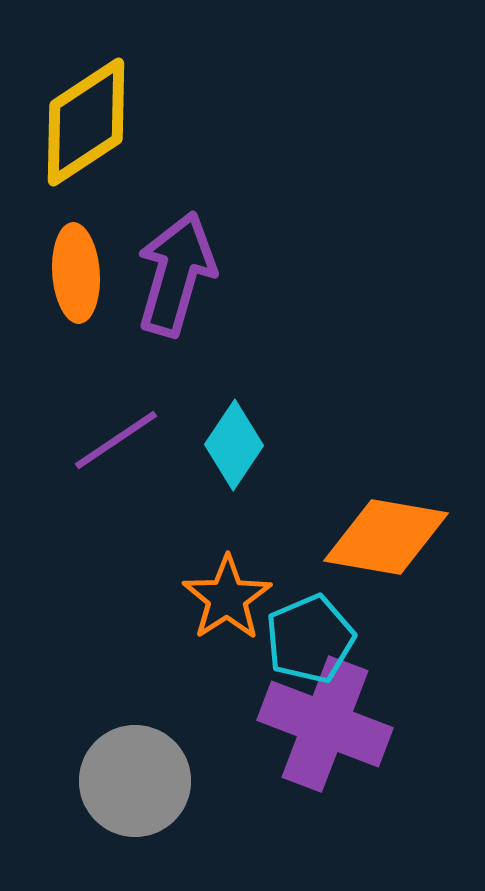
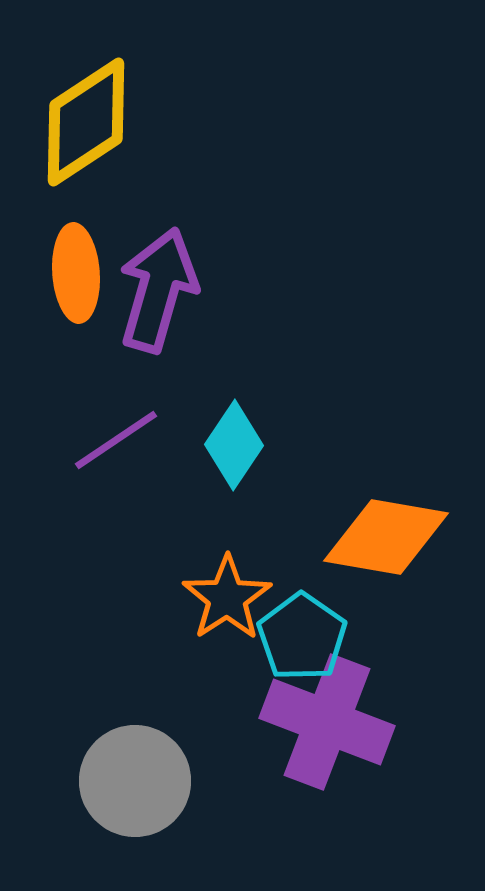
purple arrow: moved 18 px left, 16 px down
cyan pentagon: moved 8 px left, 2 px up; rotated 14 degrees counterclockwise
purple cross: moved 2 px right, 2 px up
